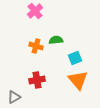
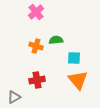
pink cross: moved 1 px right, 1 px down
cyan square: moved 1 px left; rotated 24 degrees clockwise
